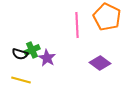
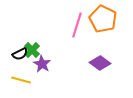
orange pentagon: moved 4 px left, 2 px down
pink line: rotated 20 degrees clockwise
green cross: rotated 21 degrees counterclockwise
black semicircle: rotated 42 degrees counterclockwise
purple star: moved 5 px left, 6 px down
